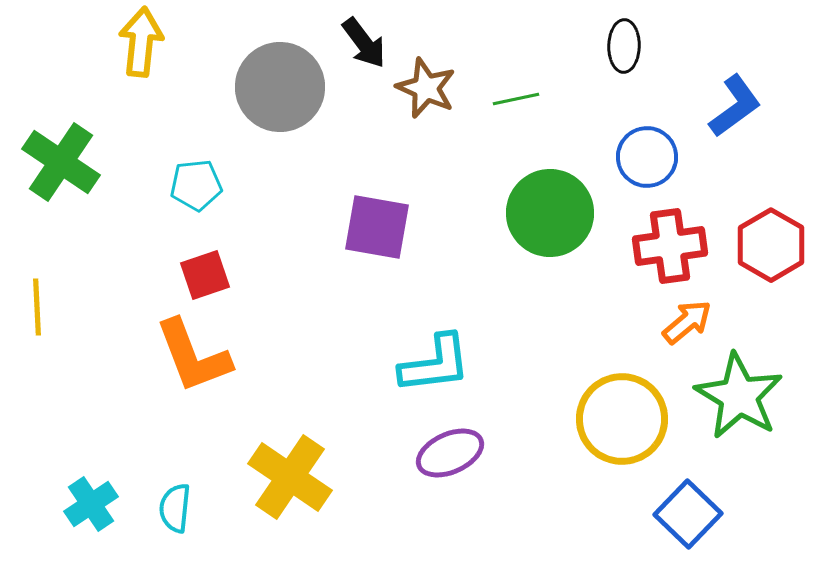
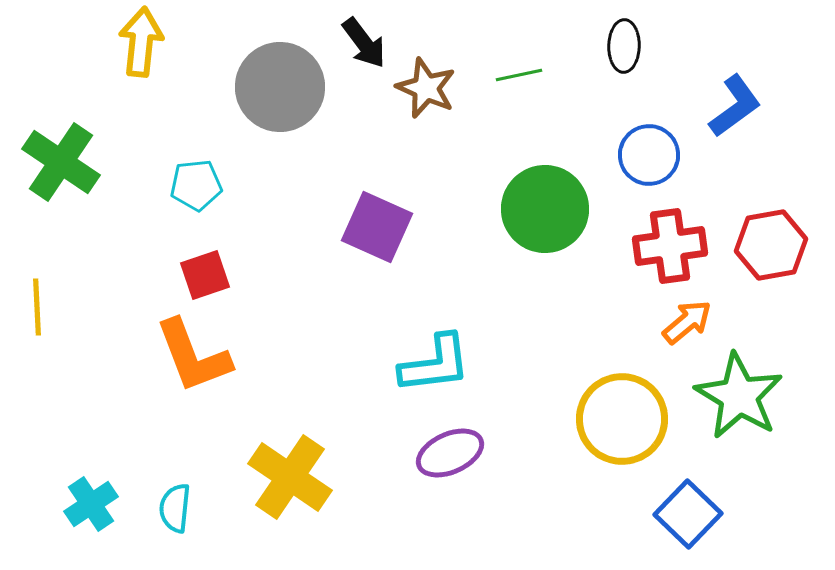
green line: moved 3 px right, 24 px up
blue circle: moved 2 px right, 2 px up
green circle: moved 5 px left, 4 px up
purple square: rotated 14 degrees clockwise
red hexagon: rotated 20 degrees clockwise
